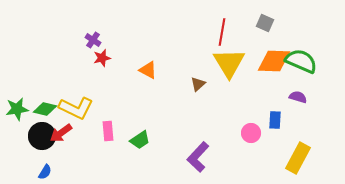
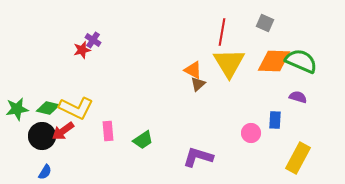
red star: moved 20 px left, 8 px up
orange triangle: moved 45 px right
green diamond: moved 3 px right, 1 px up
red arrow: moved 2 px right, 2 px up
green trapezoid: moved 3 px right
purple L-shape: rotated 64 degrees clockwise
